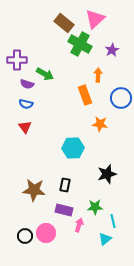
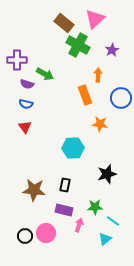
green cross: moved 2 px left, 1 px down
cyan line: rotated 40 degrees counterclockwise
